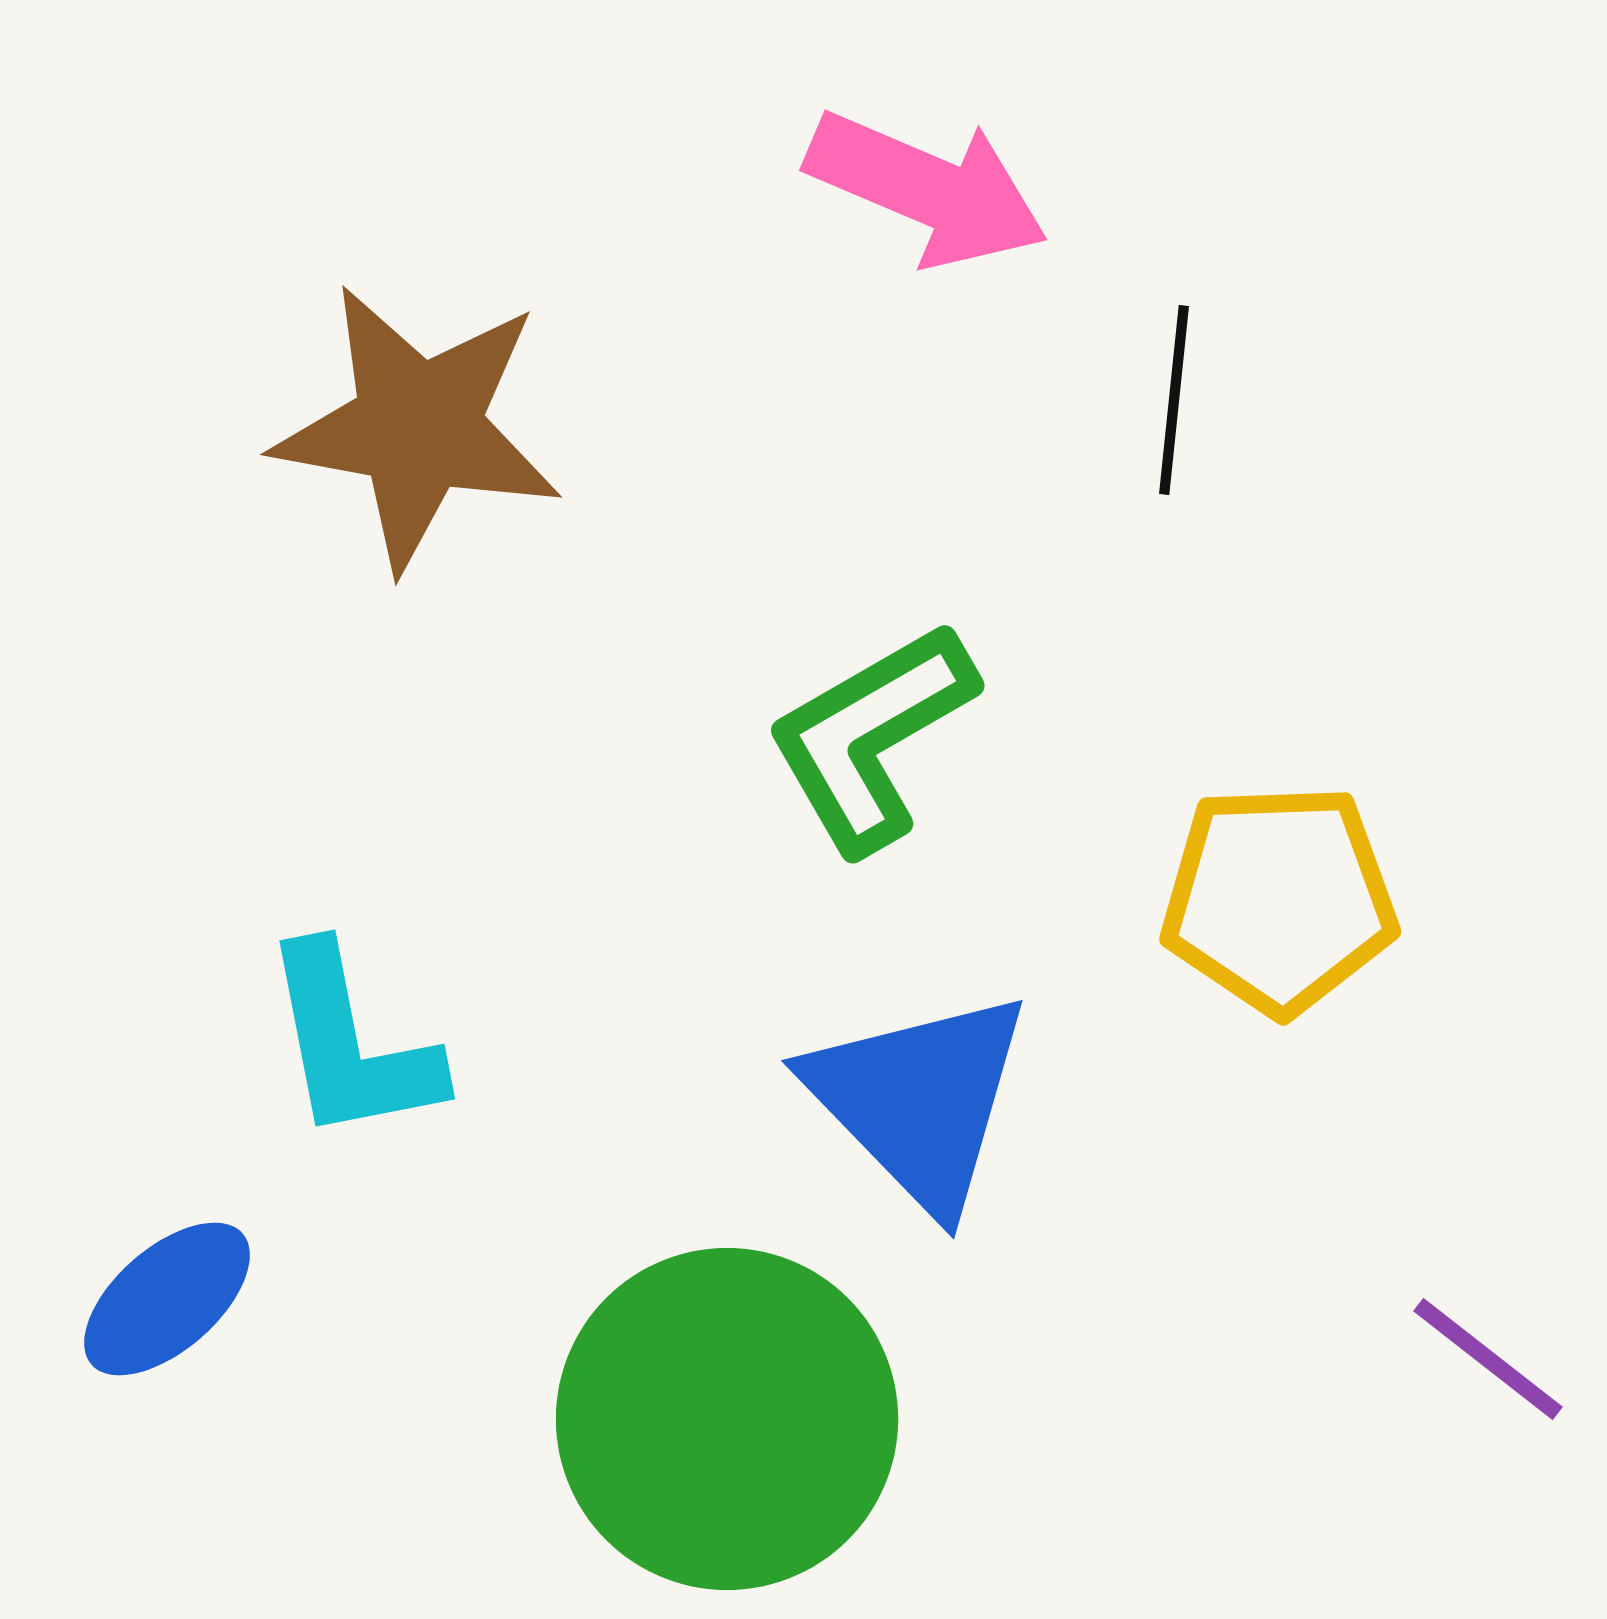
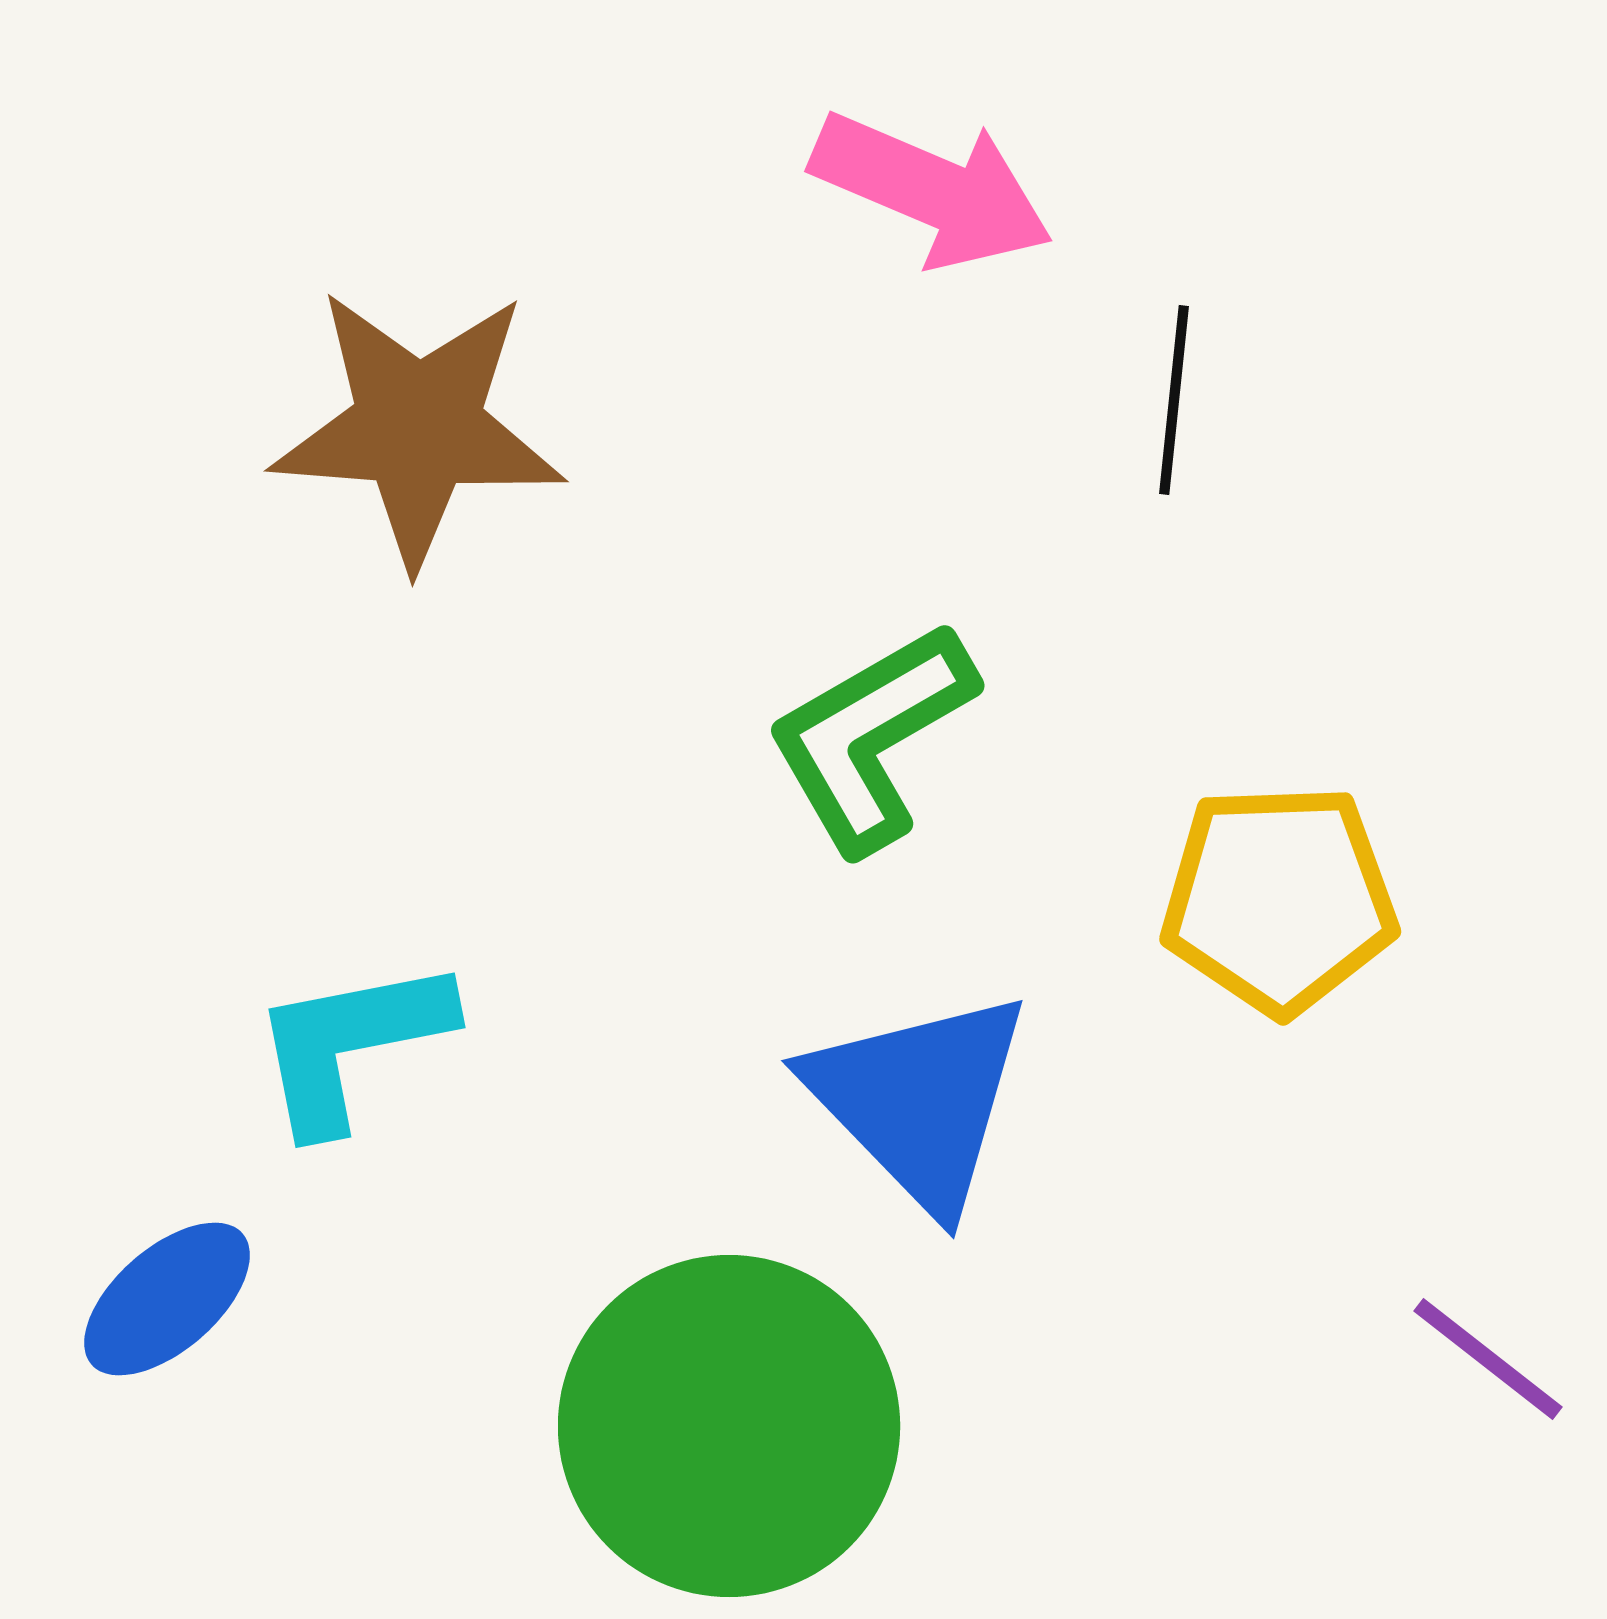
pink arrow: moved 5 px right, 1 px down
brown star: rotated 6 degrees counterclockwise
cyan L-shape: rotated 90 degrees clockwise
green circle: moved 2 px right, 7 px down
